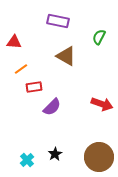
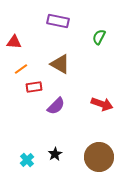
brown triangle: moved 6 px left, 8 px down
purple semicircle: moved 4 px right, 1 px up
